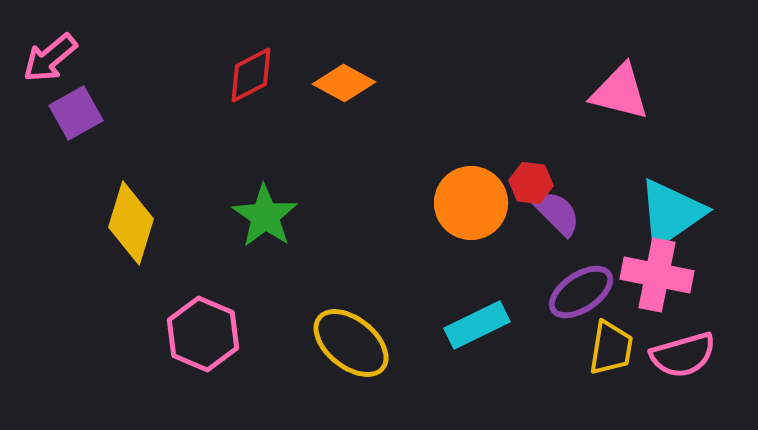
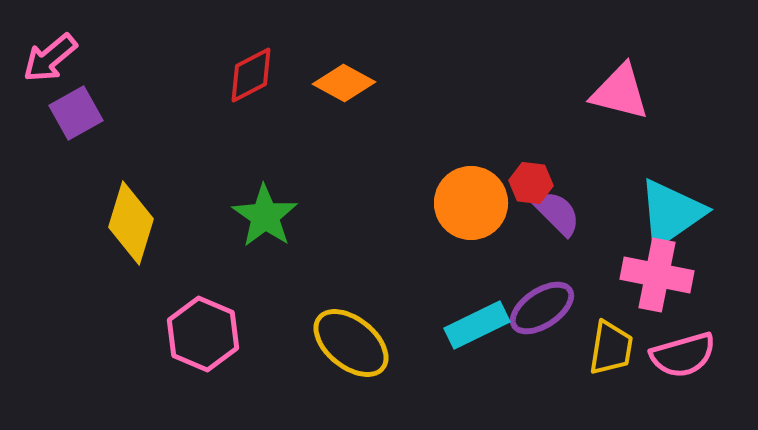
purple ellipse: moved 39 px left, 16 px down
